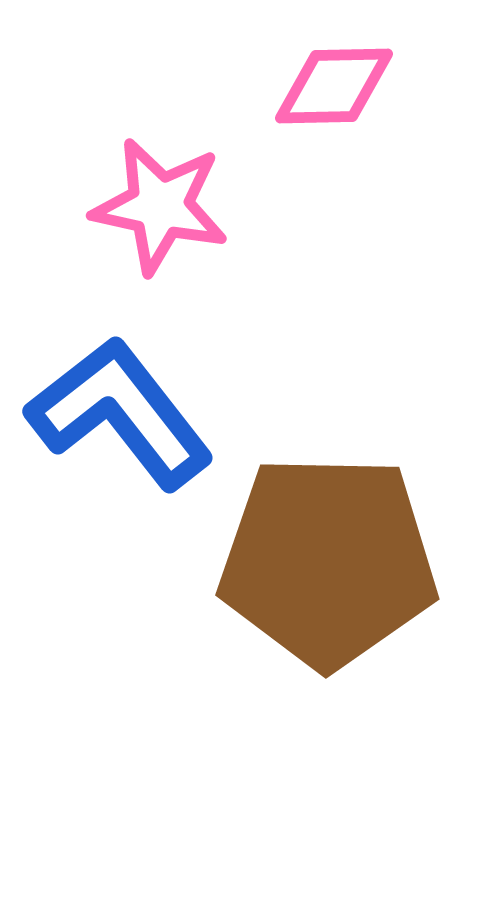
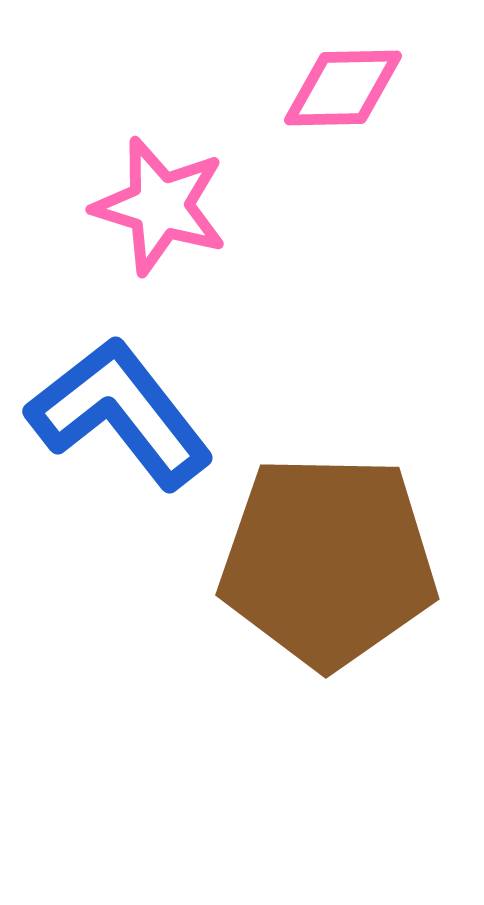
pink diamond: moved 9 px right, 2 px down
pink star: rotated 5 degrees clockwise
